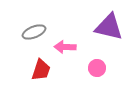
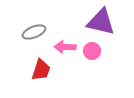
purple triangle: moved 8 px left, 5 px up
pink circle: moved 5 px left, 17 px up
